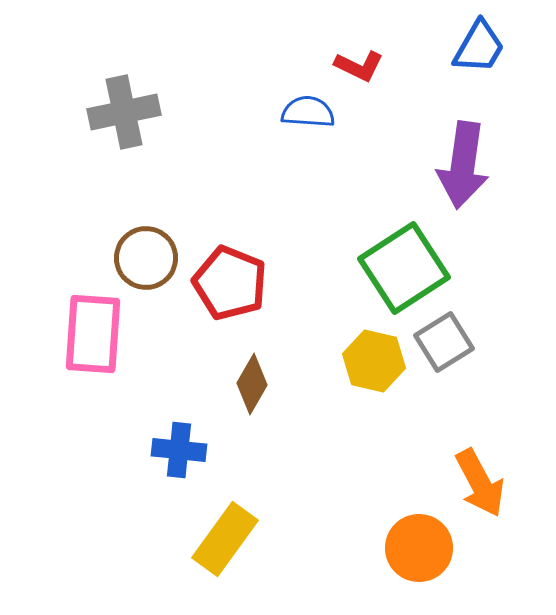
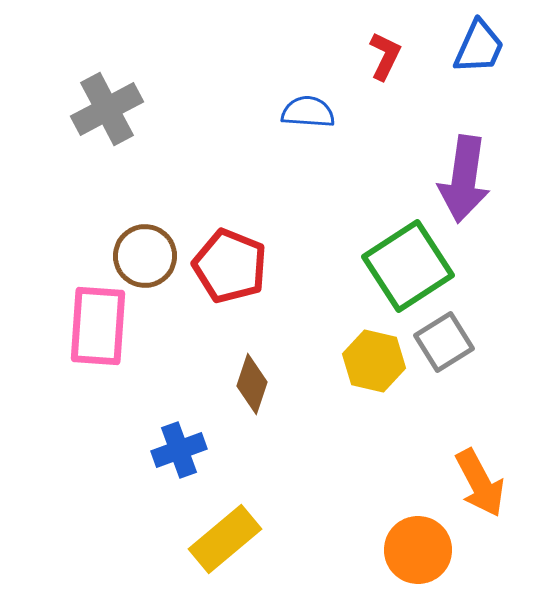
blue trapezoid: rotated 6 degrees counterclockwise
red L-shape: moved 26 px right, 10 px up; rotated 90 degrees counterclockwise
gray cross: moved 17 px left, 3 px up; rotated 16 degrees counterclockwise
purple arrow: moved 1 px right, 14 px down
brown circle: moved 1 px left, 2 px up
green square: moved 4 px right, 2 px up
red pentagon: moved 17 px up
pink rectangle: moved 5 px right, 8 px up
brown diamond: rotated 12 degrees counterclockwise
blue cross: rotated 26 degrees counterclockwise
yellow rectangle: rotated 14 degrees clockwise
orange circle: moved 1 px left, 2 px down
